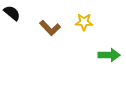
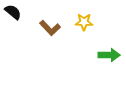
black semicircle: moved 1 px right, 1 px up
